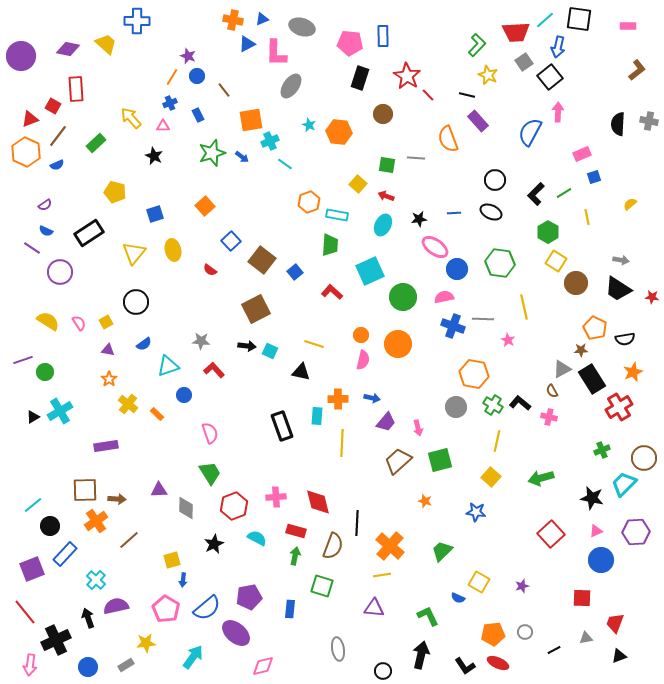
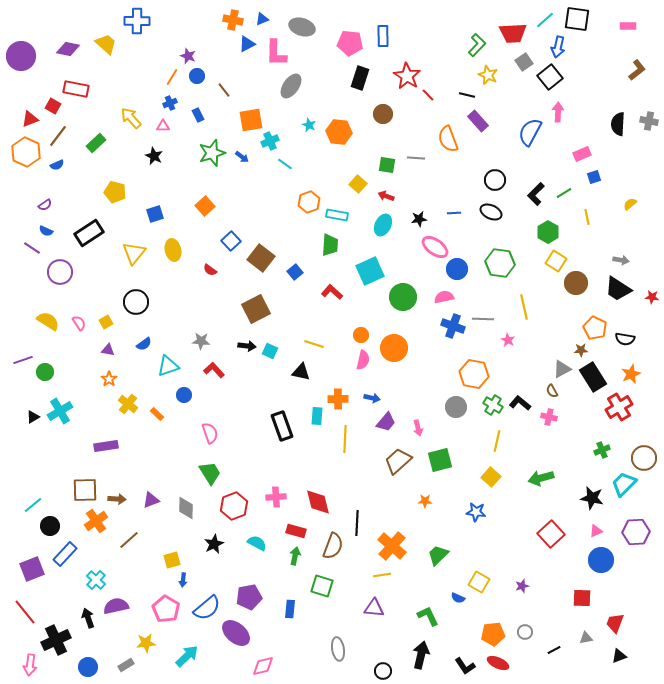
black square at (579, 19): moved 2 px left
red trapezoid at (516, 32): moved 3 px left, 1 px down
red rectangle at (76, 89): rotated 75 degrees counterclockwise
brown square at (262, 260): moved 1 px left, 2 px up
black semicircle at (625, 339): rotated 18 degrees clockwise
orange circle at (398, 344): moved 4 px left, 4 px down
orange star at (633, 372): moved 2 px left, 2 px down
black rectangle at (592, 379): moved 1 px right, 2 px up
yellow line at (342, 443): moved 3 px right, 4 px up
purple triangle at (159, 490): moved 8 px left, 10 px down; rotated 18 degrees counterclockwise
orange star at (425, 501): rotated 16 degrees counterclockwise
cyan semicircle at (257, 538): moved 5 px down
orange cross at (390, 546): moved 2 px right
green trapezoid at (442, 551): moved 4 px left, 4 px down
cyan arrow at (193, 657): moved 6 px left, 1 px up; rotated 10 degrees clockwise
